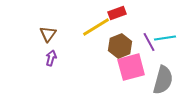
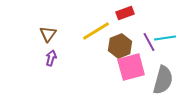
red rectangle: moved 8 px right
yellow line: moved 4 px down
